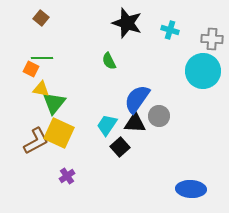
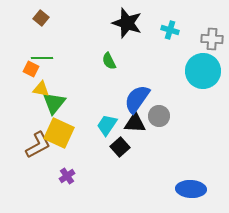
brown L-shape: moved 2 px right, 4 px down
